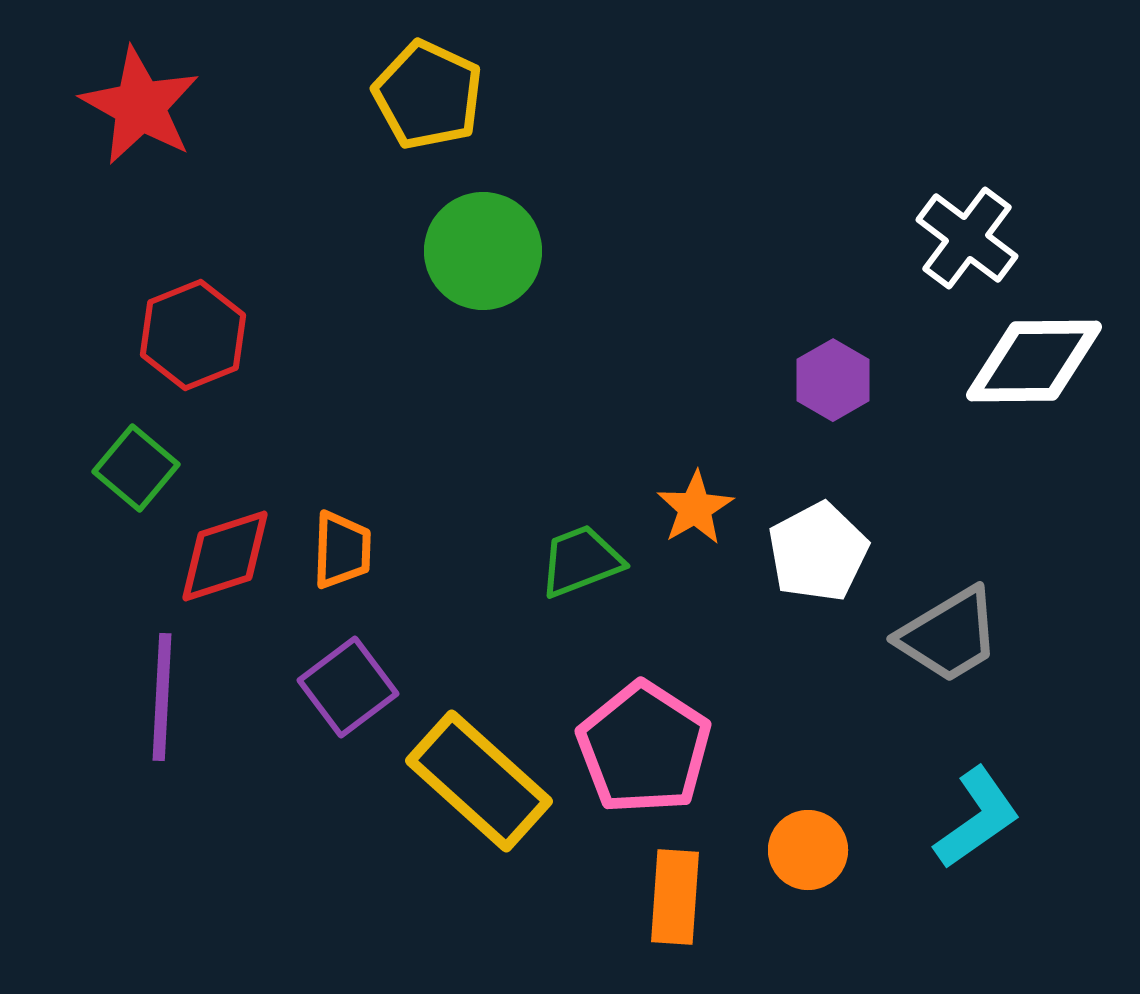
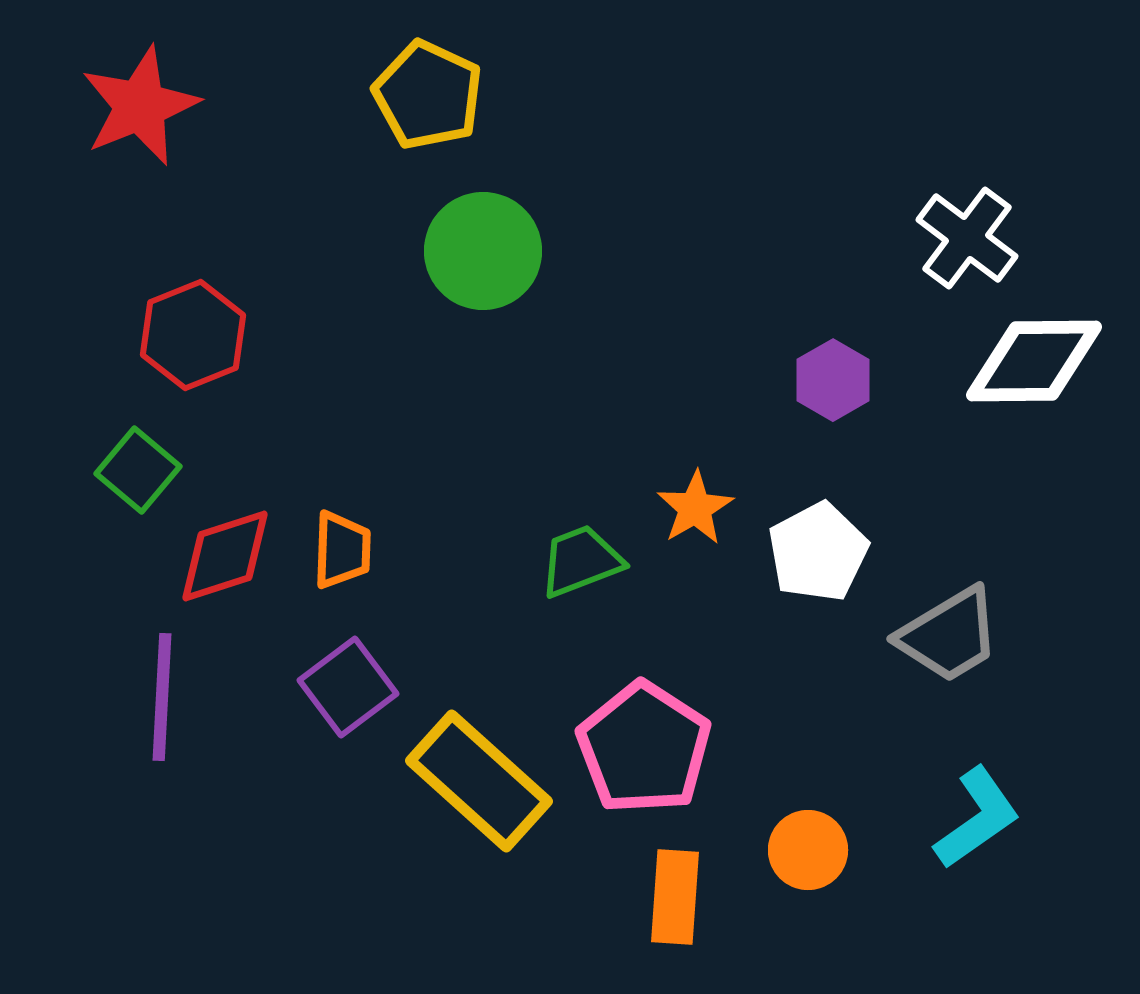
red star: rotated 21 degrees clockwise
green square: moved 2 px right, 2 px down
